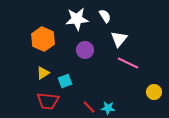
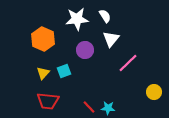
white triangle: moved 8 px left
pink line: rotated 70 degrees counterclockwise
yellow triangle: rotated 16 degrees counterclockwise
cyan square: moved 1 px left, 10 px up
